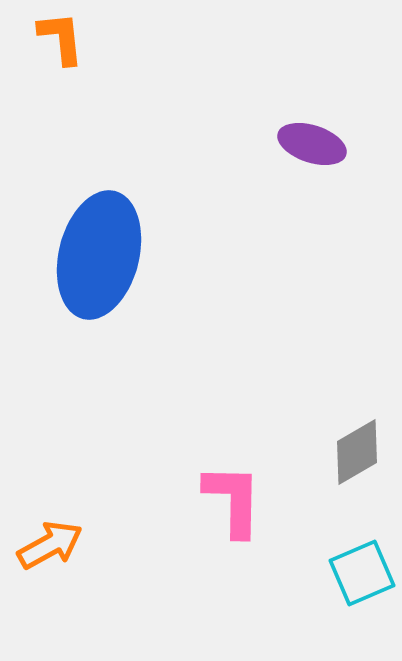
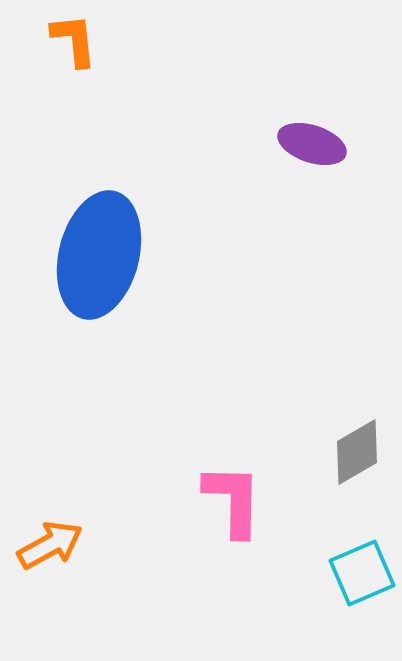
orange L-shape: moved 13 px right, 2 px down
